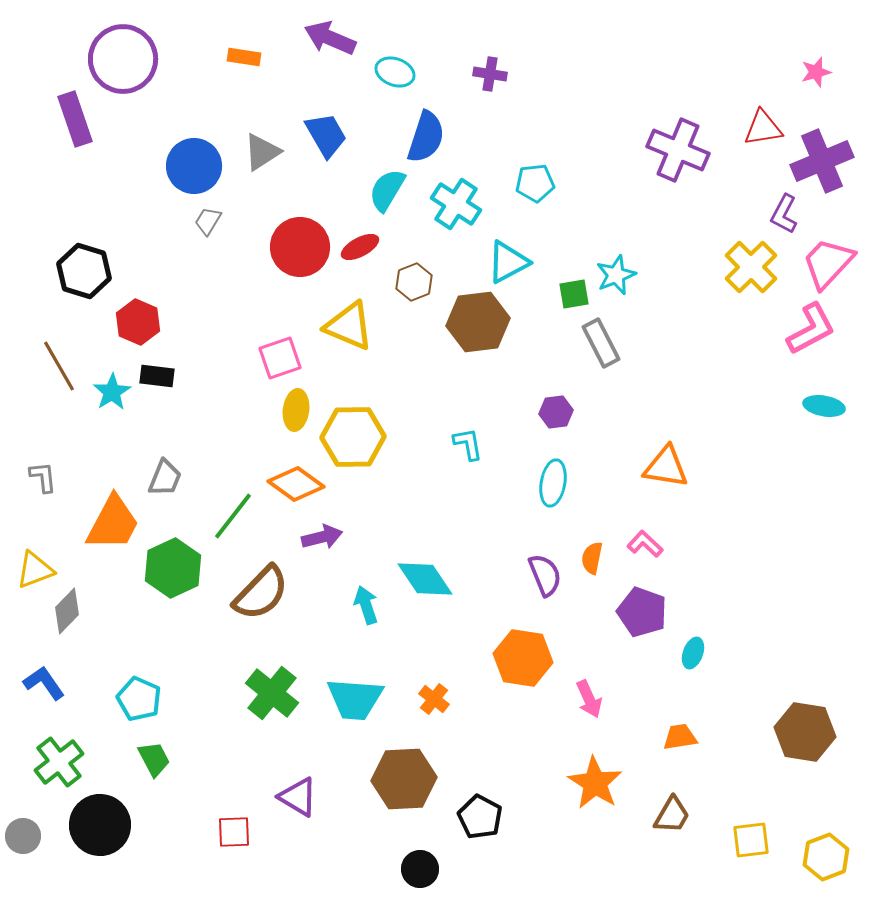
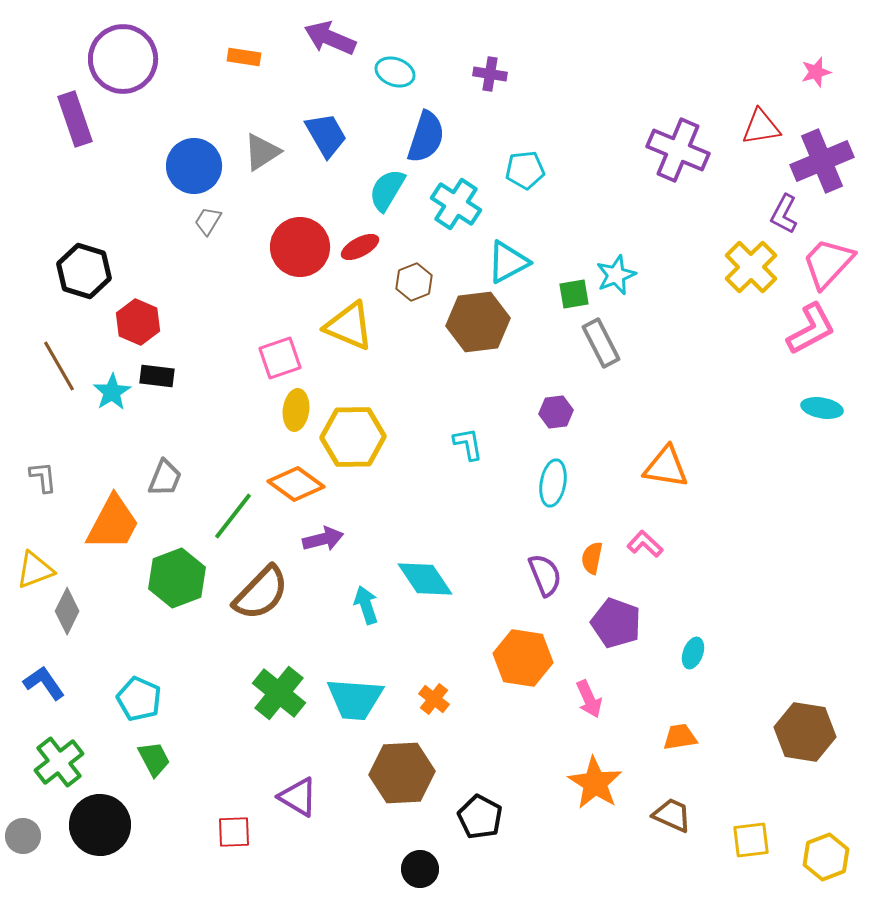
red triangle at (763, 128): moved 2 px left, 1 px up
cyan pentagon at (535, 183): moved 10 px left, 13 px up
cyan ellipse at (824, 406): moved 2 px left, 2 px down
purple arrow at (322, 537): moved 1 px right, 2 px down
green hexagon at (173, 568): moved 4 px right, 10 px down; rotated 4 degrees clockwise
gray diamond at (67, 611): rotated 18 degrees counterclockwise
purple pentagon at (642, 612): moved 26 px left, 11 px down
green cross at (272, 693): moved 7 px right
brown hexagon at (404, 779): moved 2 px left, 6 px up
brown trapezoid at (672, 815): rotated 96 degrees counterclockwise
